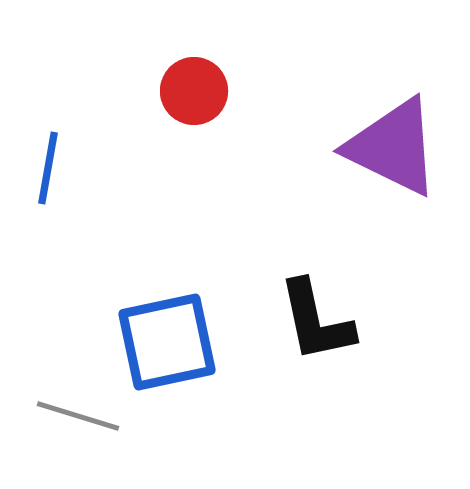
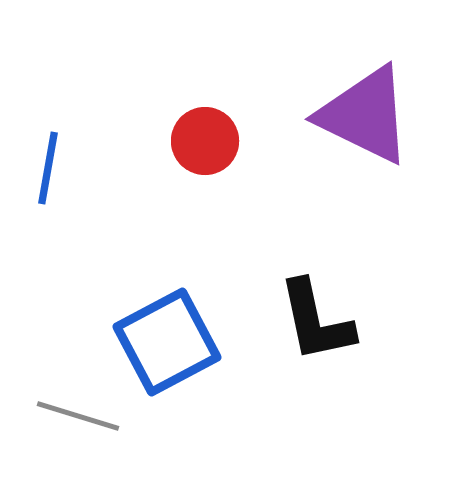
red circle: moved 11 px right, 50 px down
purple triangle: moved 28 px left, 32 px up
blue square: rotated 16 degrees counterclockwise
